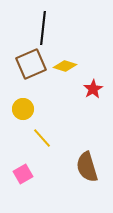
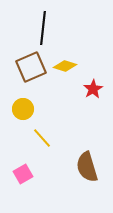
brown square: moved 3 px down
